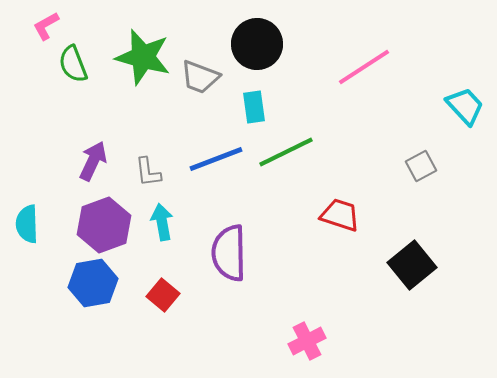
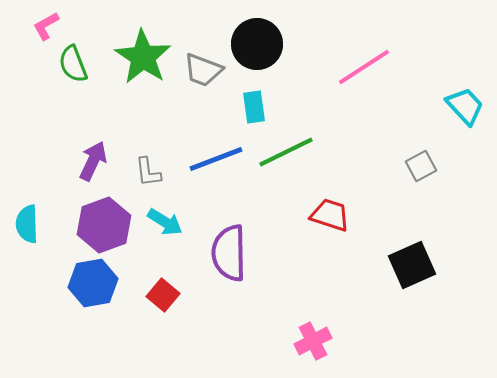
green star: rotated 18 degrees clockwise
gray trapezoid: moved 3 px right, 7 px up
red trapezoid: moved 10 px left
cyan arrow: moved 3 px right; rotated 132 degrees clockwise
black square: rotated 15 degrees clockwise
pink cross: moved 6 px right
